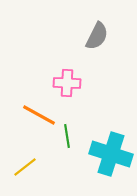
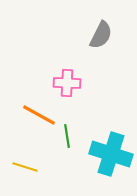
gray semicircle: moved 4 px right, 1 px up
yellow line: rotated 55 degrees clockwise
